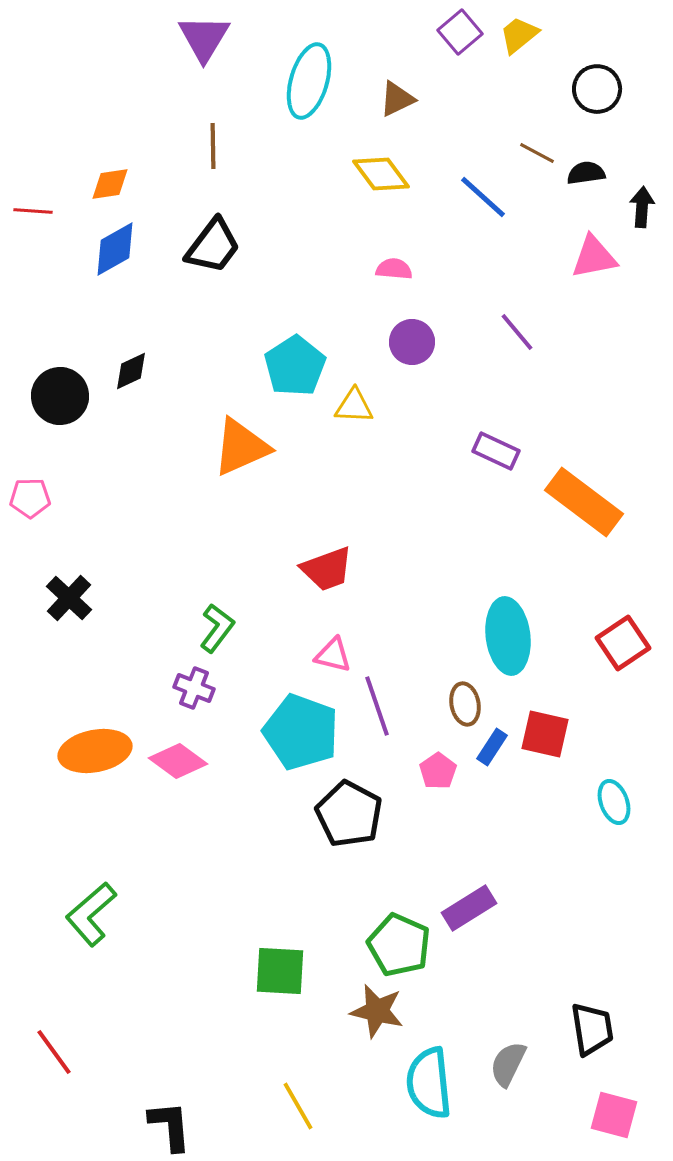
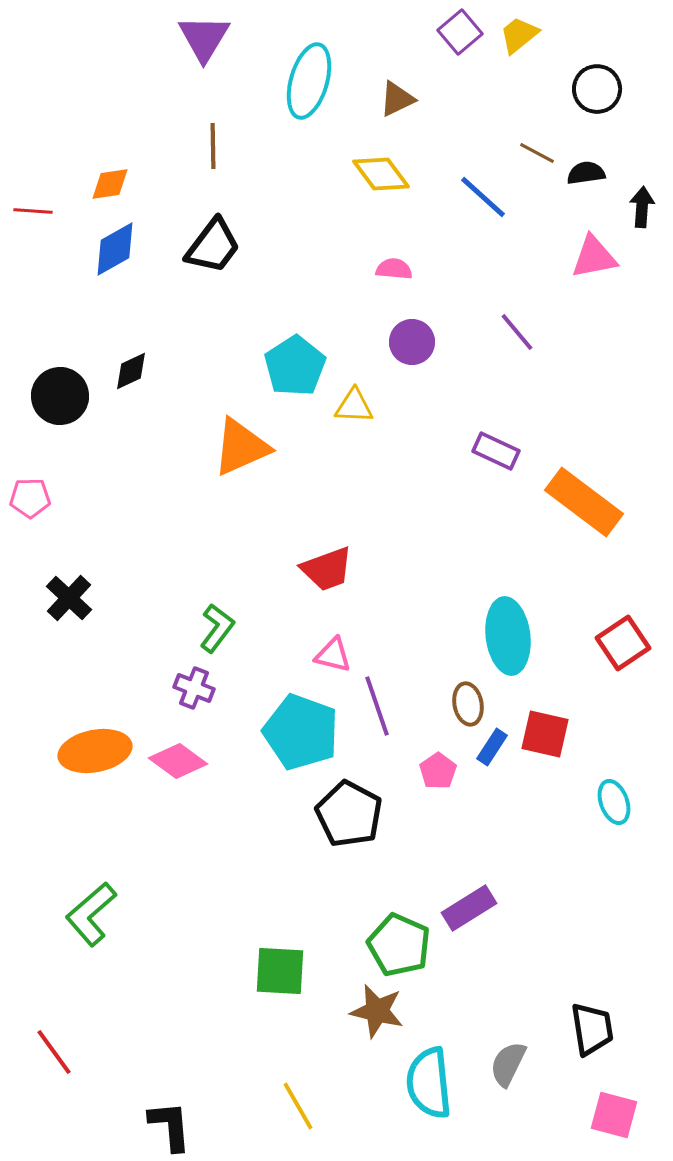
brown ellipse at (465, 704): moved 3 px right
